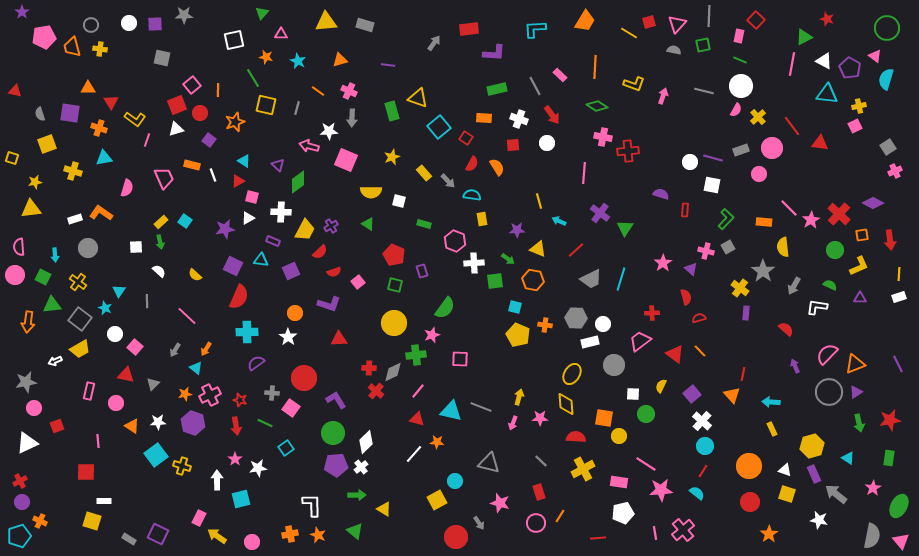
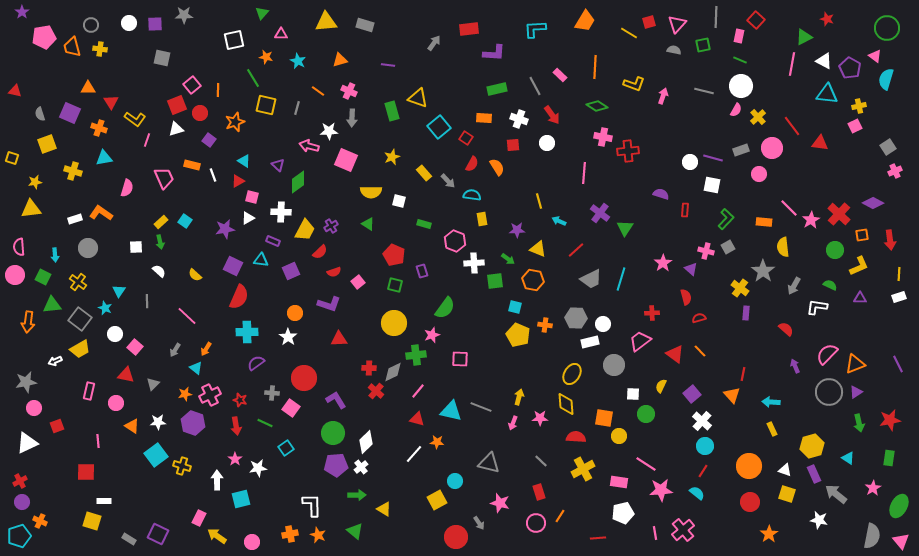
gray line at (709, 16): moved 7 px right, 1 px down
purple square at (70, 113): rotated 15 degrees clockwise
